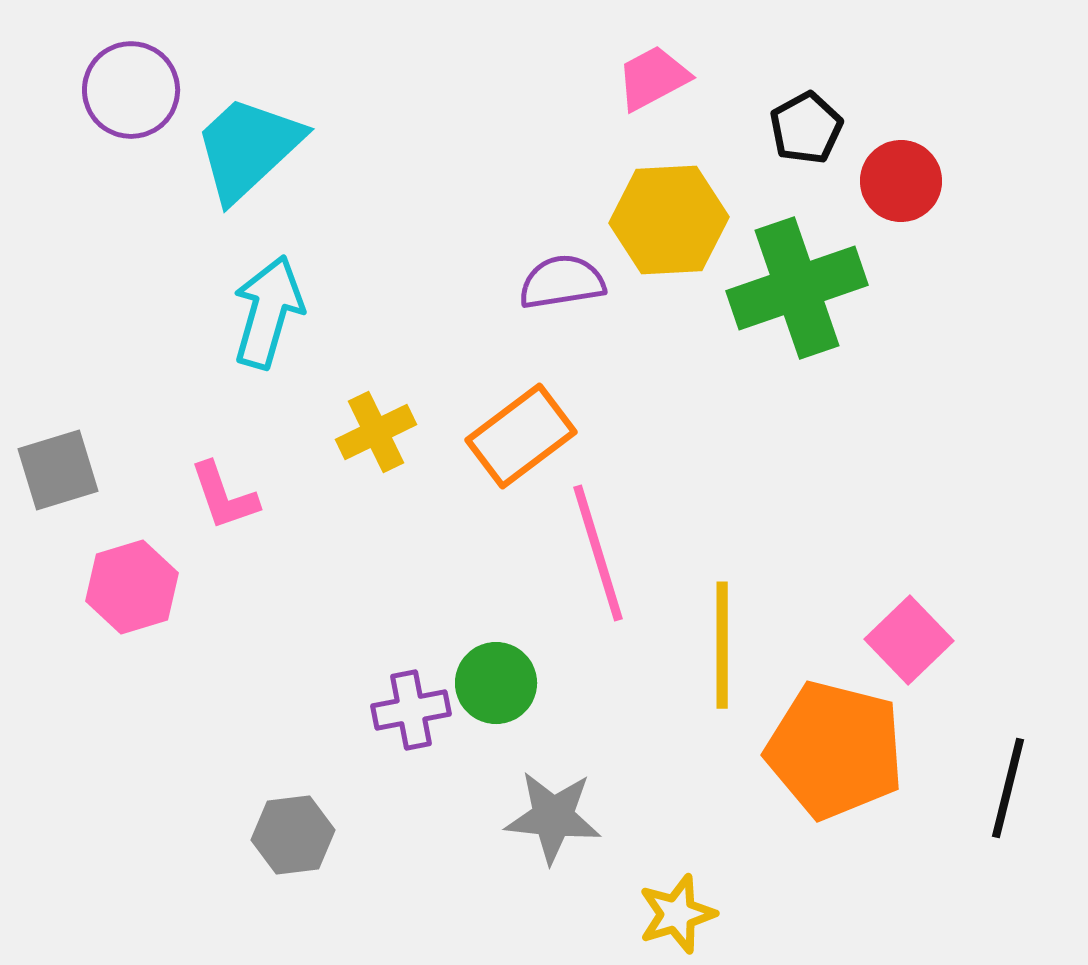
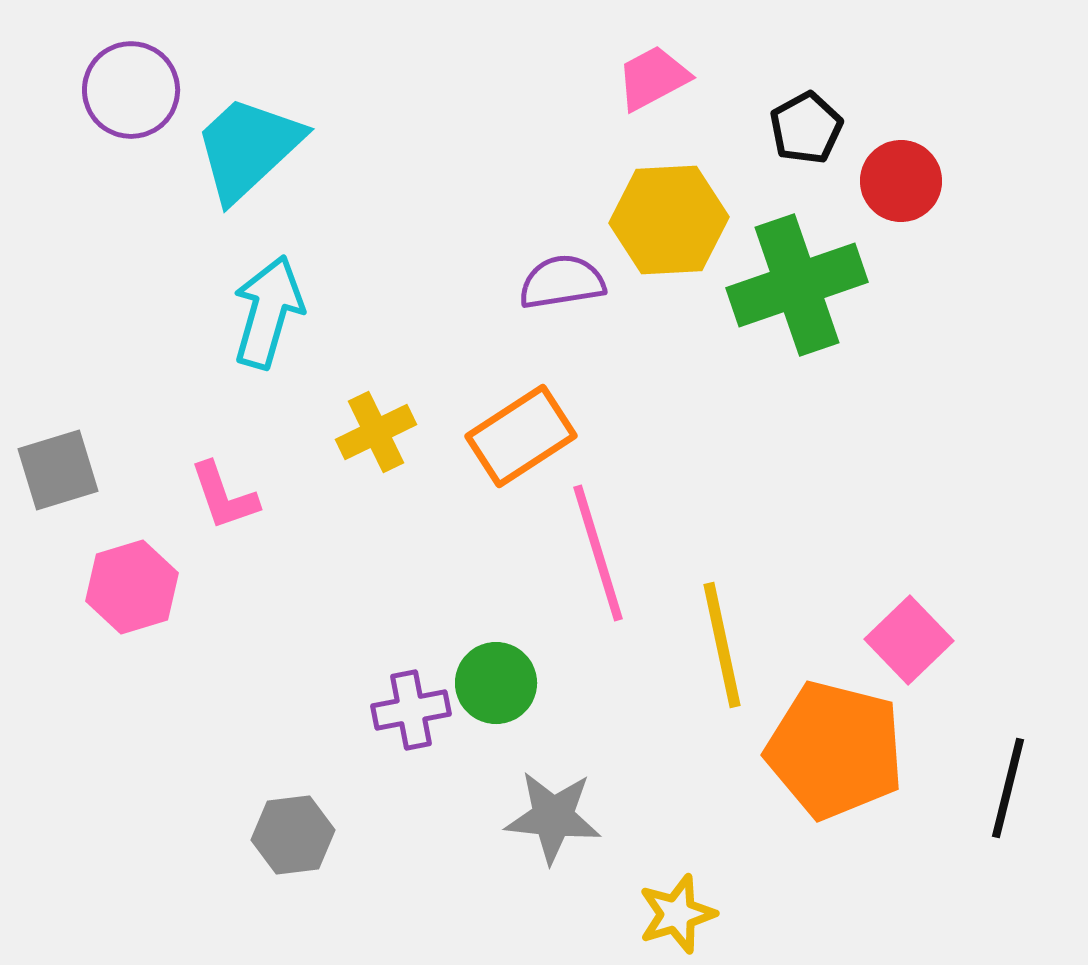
green cross: moved 3 px up
orange rectangle: rotated 4 degrees clockwise
yellow line: rotated 12 degrees counterclockwise
